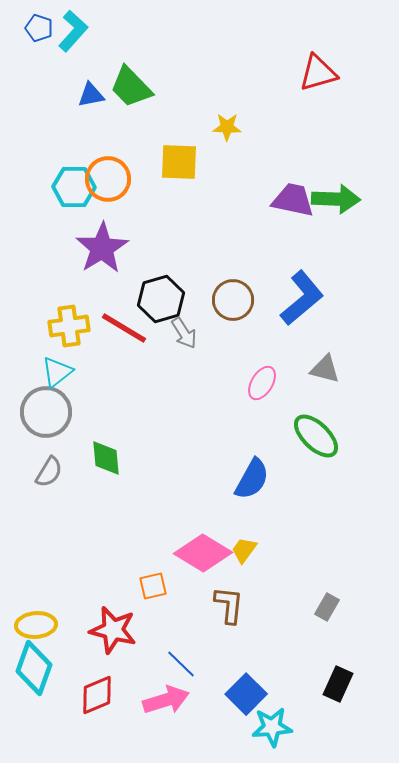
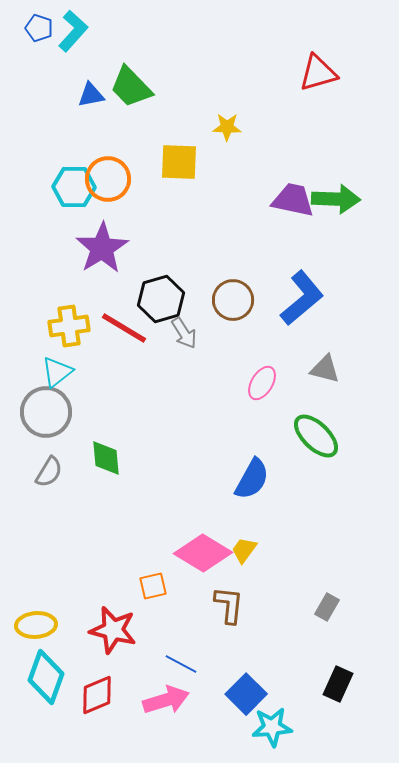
blue line: rotated 16 degrees counterclockwise
cyan diamond: moved 12 px right, 9 px down
